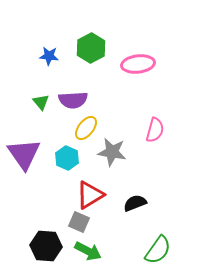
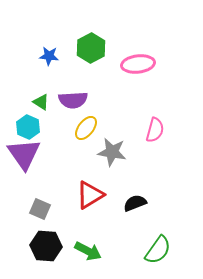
green triangle: rotated 18 degrees counterclockwise
cyan hexagon: moved 39 px left, 31 px up
gray square: moved 39 px left, 13 px up
